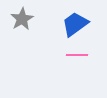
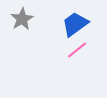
pink line: moved 5 px up; rotated 40 degrees counterclockwise
